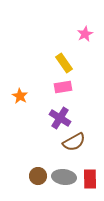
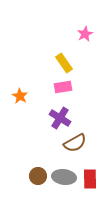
brown semicircle: moved 1 px right, 1 px down
